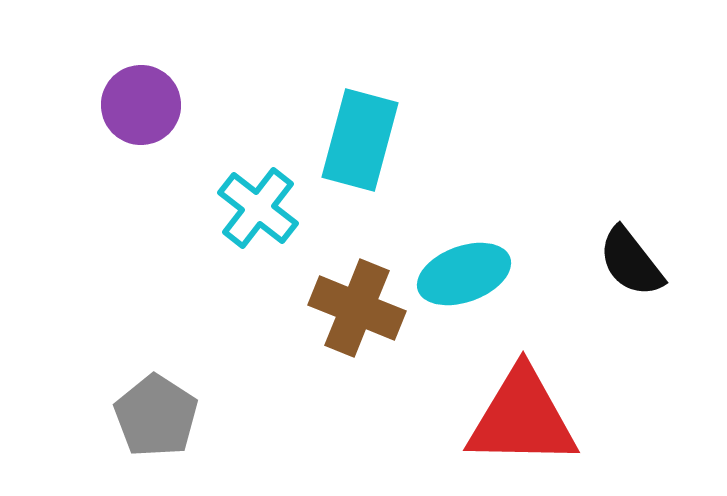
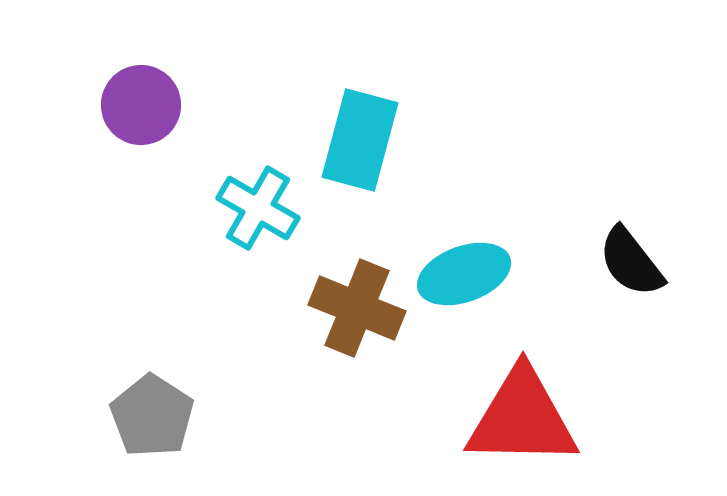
cyan cross: rotated 8 degrees counterclockwise
gray pentagon: moved 4 px left
